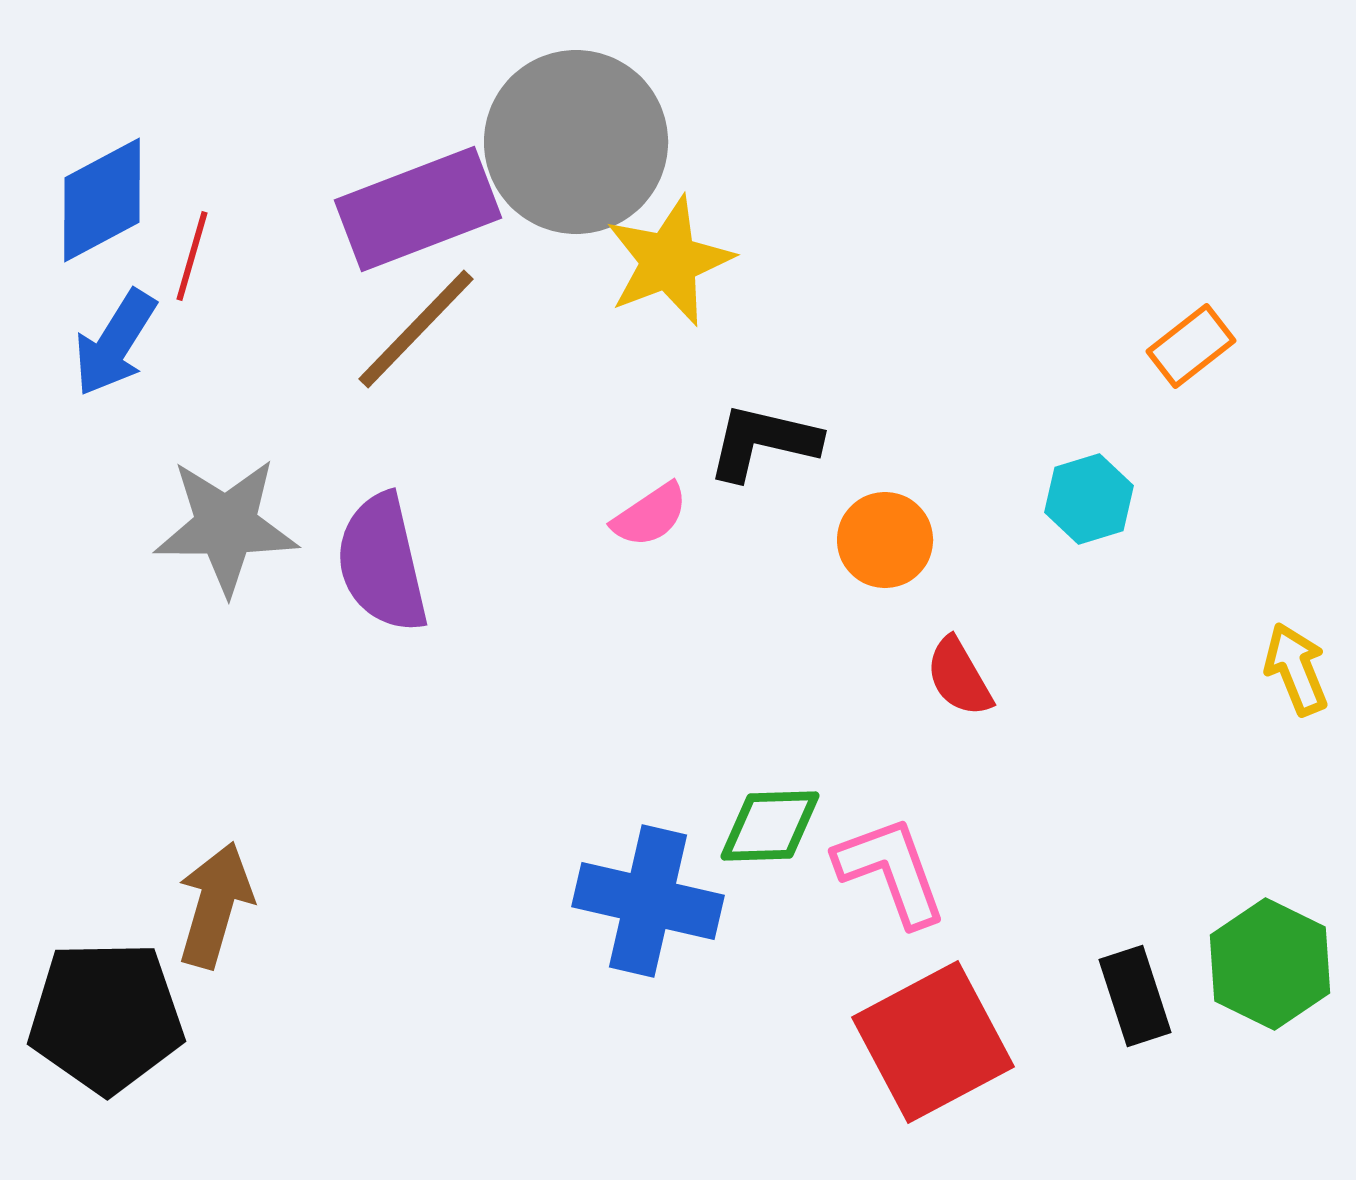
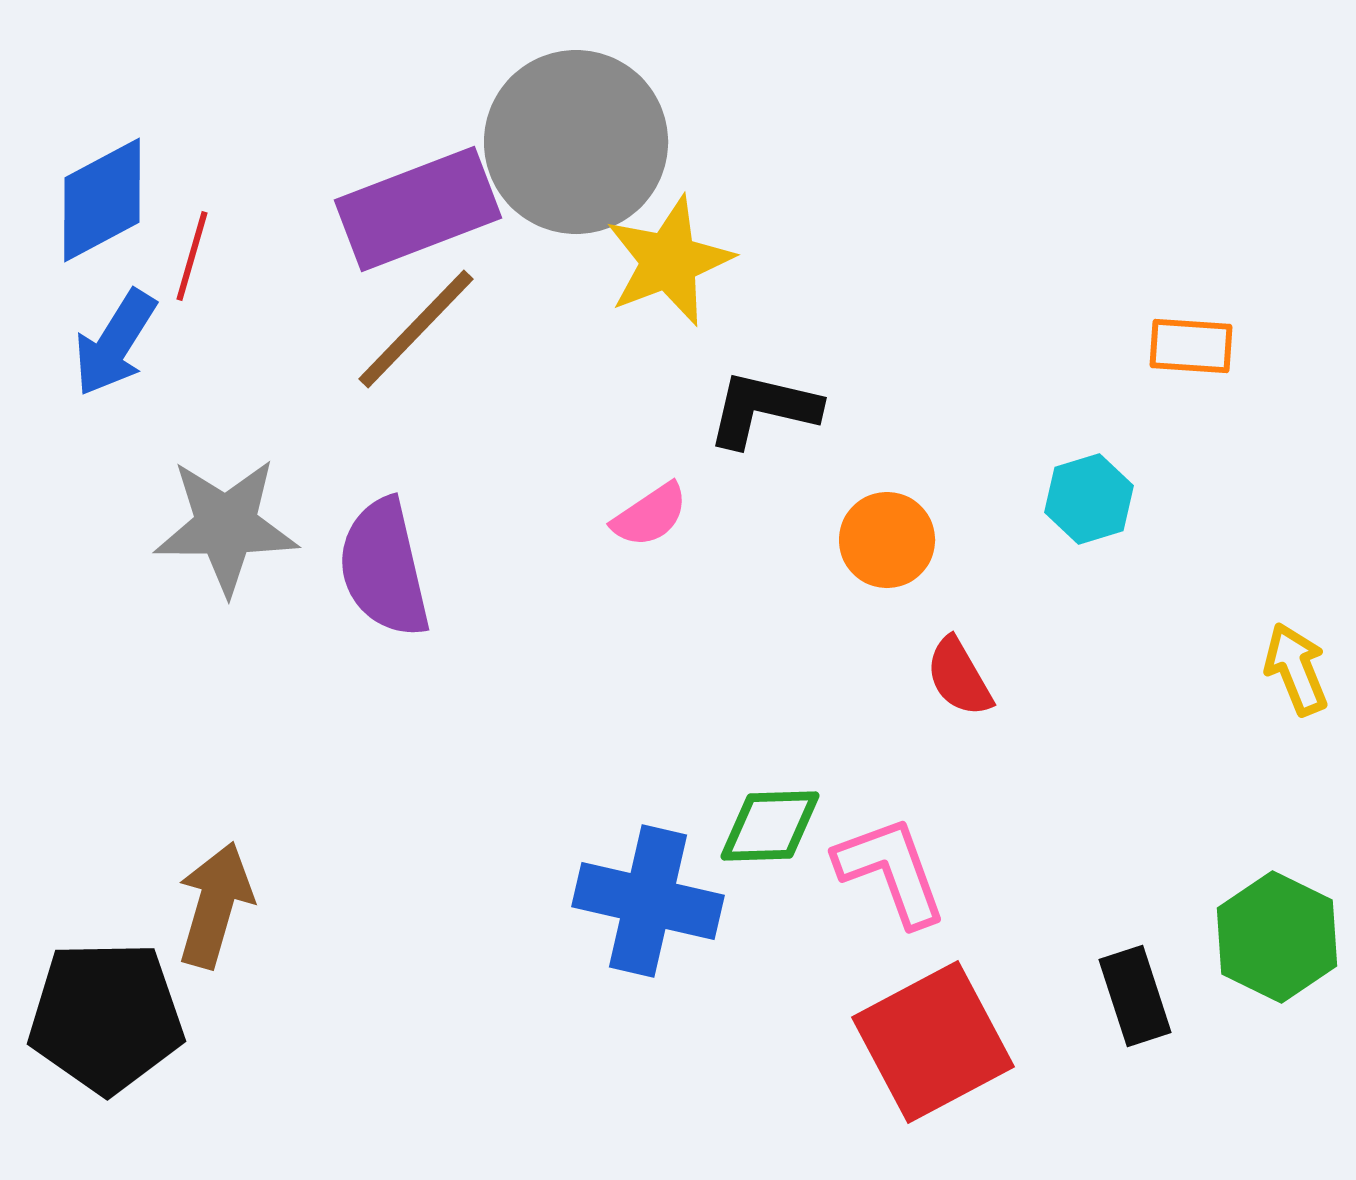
orange rectangle: rotated 42 degrees clockwise
black L-shape: moved 33 px up
orange circle: moved 2 px right
purple semicircle: moved 2 px right, 5 px down
green hexagon: moved 7 px right, 27 px up
